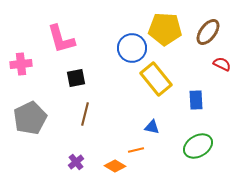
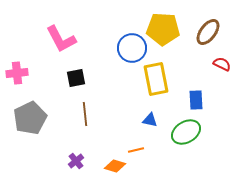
yellow pentagon: moved 2 px left
pink L-shape: rotated 12 degrees counterclockwise
pink cross: moved 4 px left, 9 px down
yellow rectangle: rotated 28 degrees clockwise
brown line: rotated 20 degrees counterclockwise
blue triangle: moved 2 px left, 7 px up
green ellipse: moved 12 px left, 14 px up
purple cross: moved 1 px up
orange diamond: rotated 15 degrees counterclockwise
